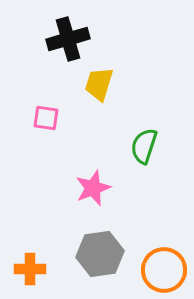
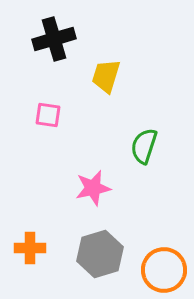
black cross: moved 14 px left
yellow trapezoid: moved 7 px right, 8 px up
pink square: moved 2 px right, 3 px up
pink star: rotated 9 degrees clockwise
gray hexagon: rotated 9 degrees counterclockwise
orange cross: moved 21 px up
